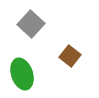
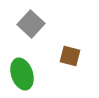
brown square: rotated 25 degrees counterclockwise
